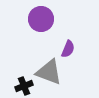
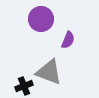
purple semicircle: moved 9 px up
